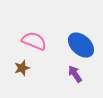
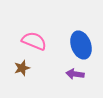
blue ellipse: rotated 28 degrees clockwise
purple arrow: rotated 48 degrees counterclockwise
